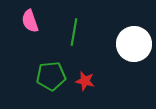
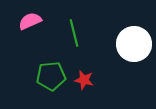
pink semicircle: rotated 85 degrees clockwise
green line: moved 1 px down; rotated 24 degrees counterclockwise
red star: moved 1 px left, 1 px up
